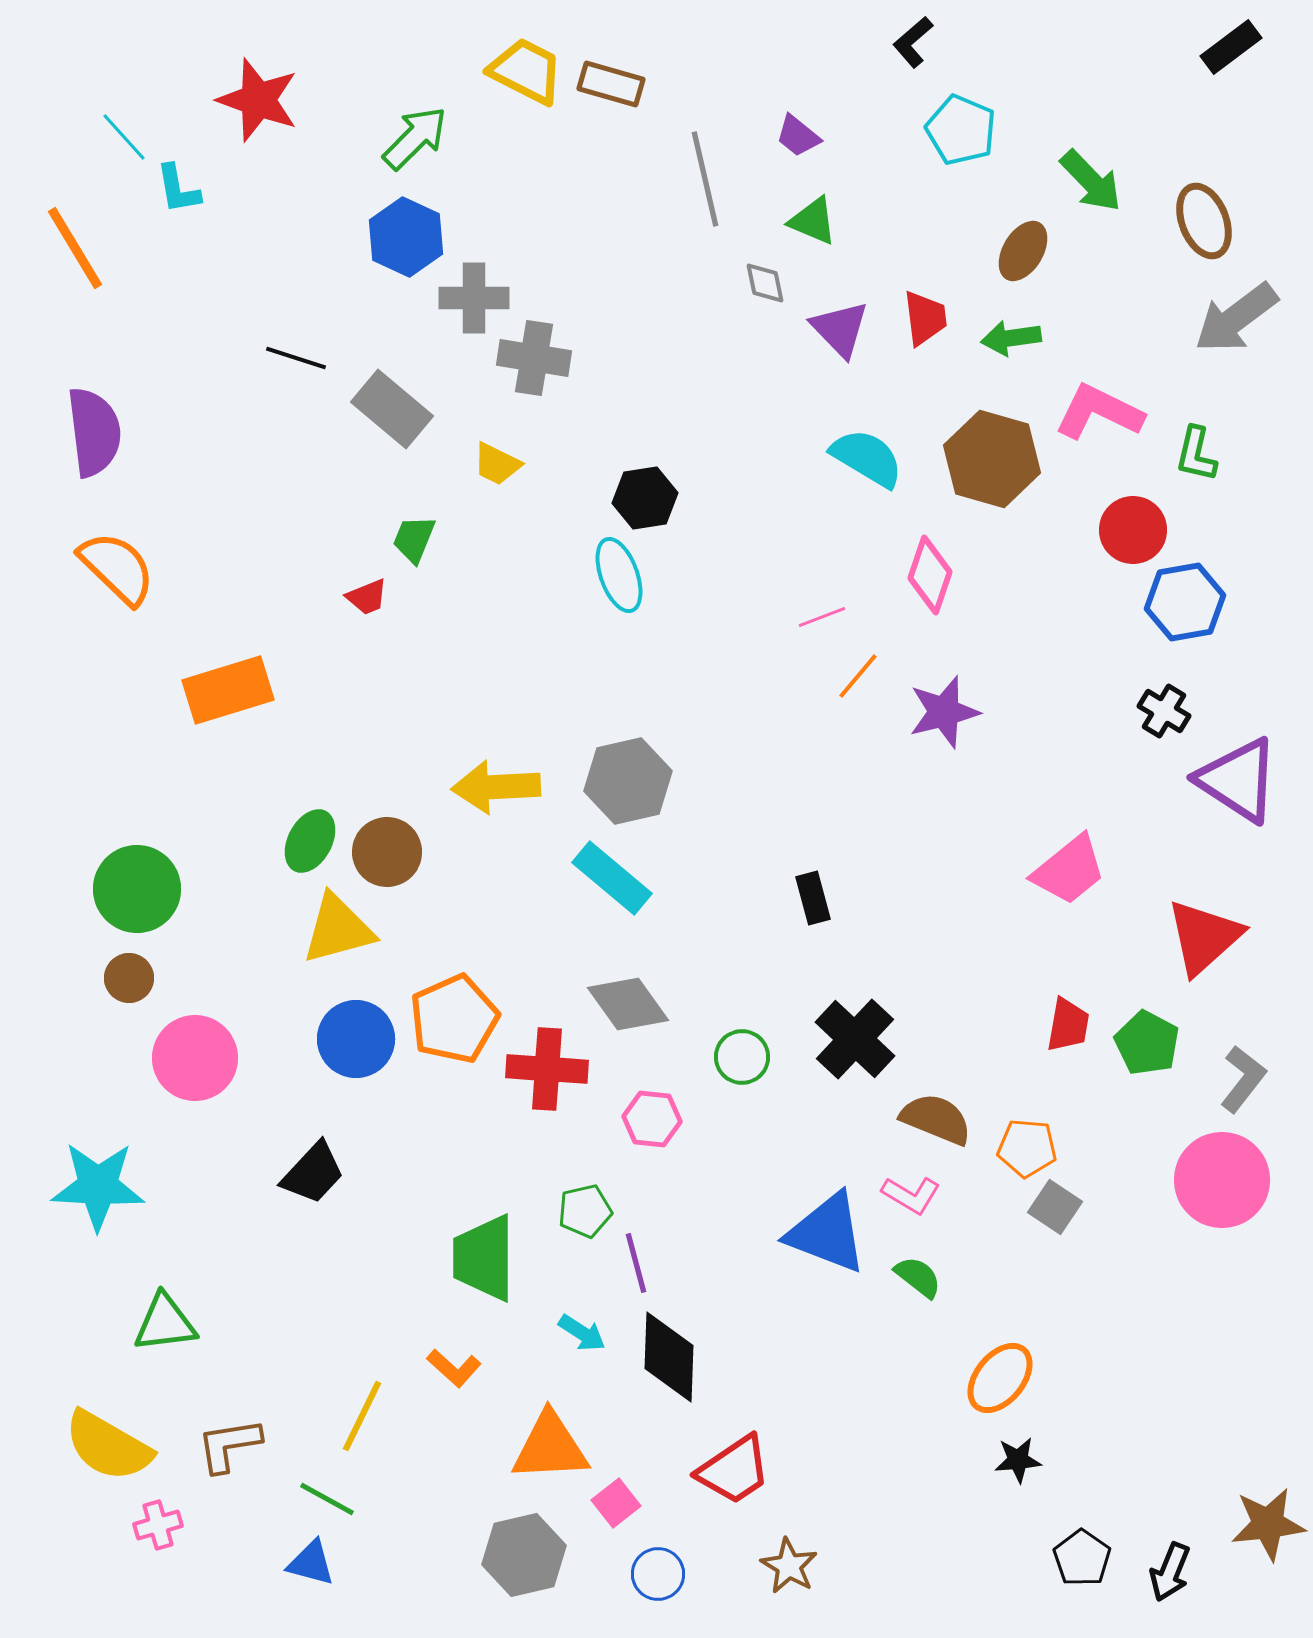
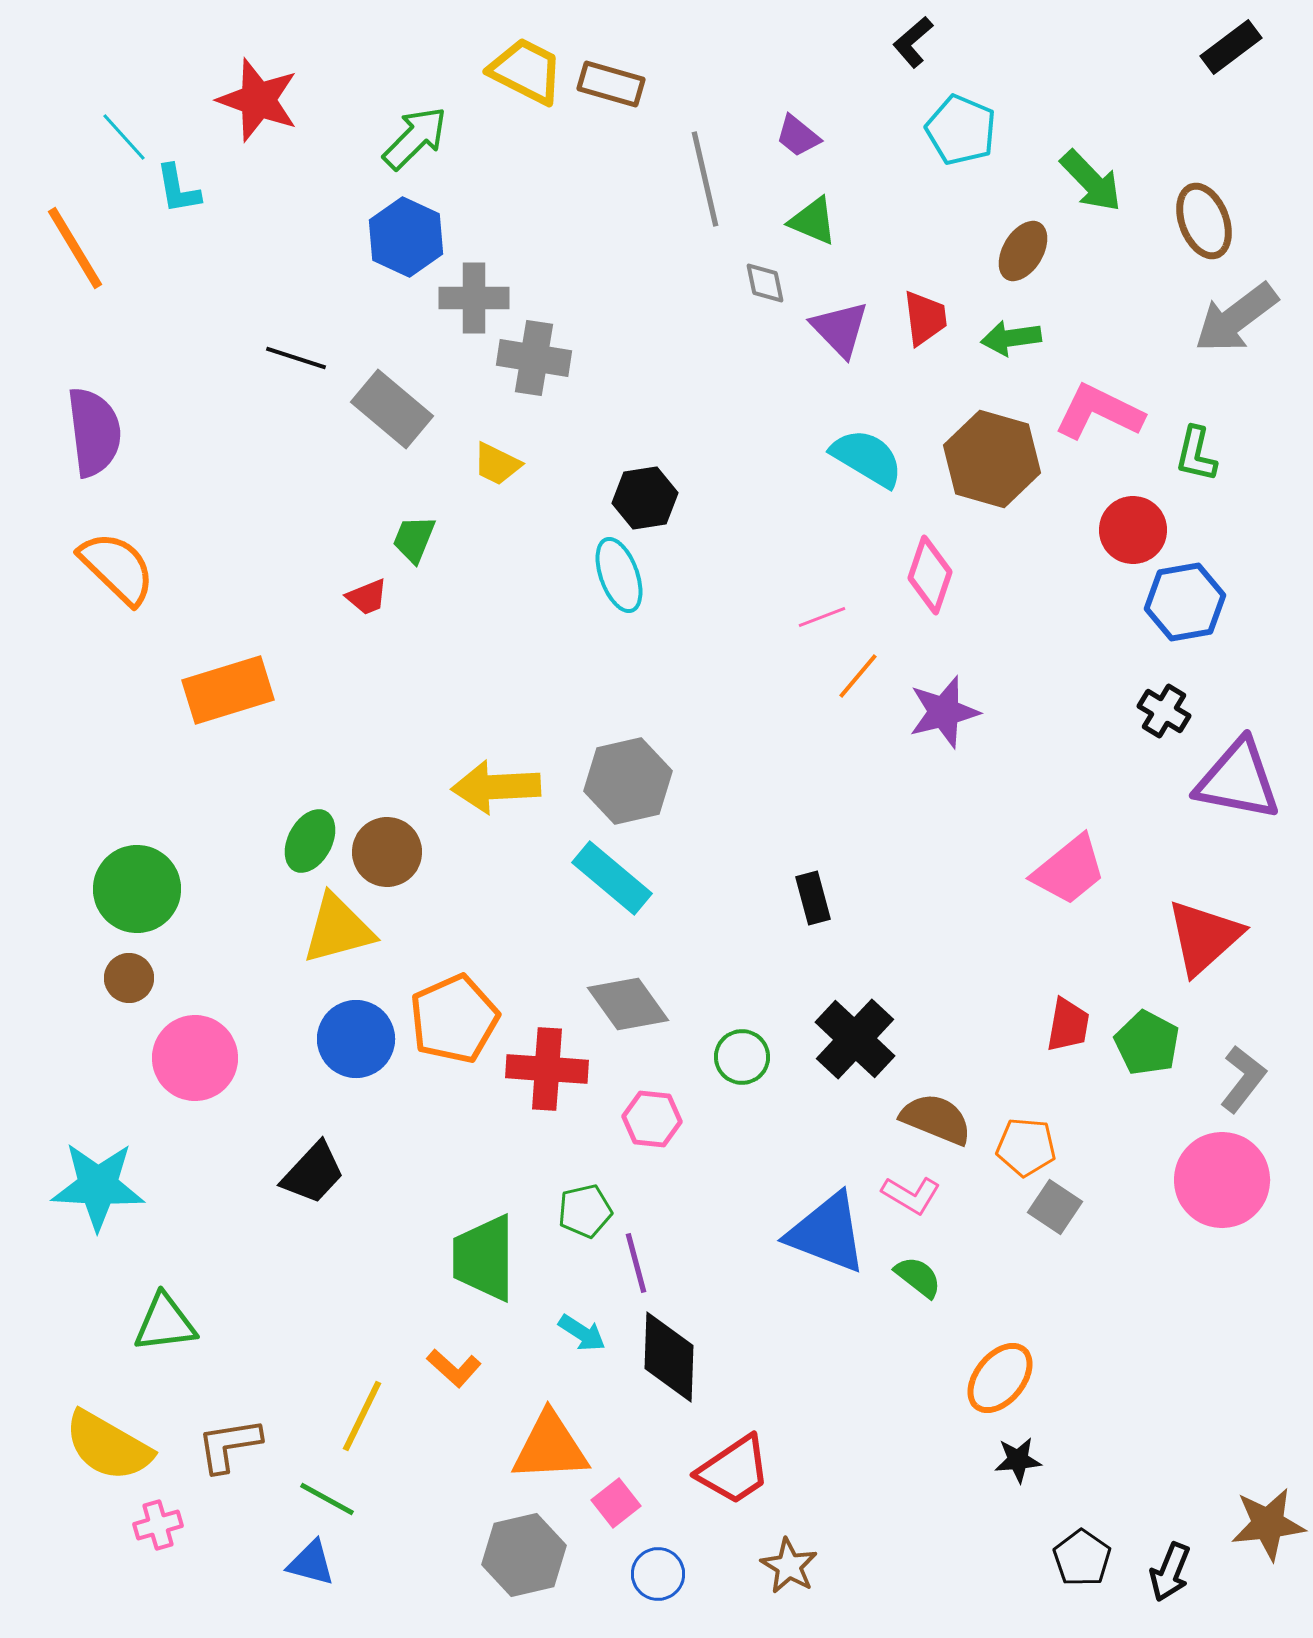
purple triangle at (1238, 780): rotated 22 degrees counterclockwise
orange pentagon at (1027, 1148): moved 1 px left, 1 px up
